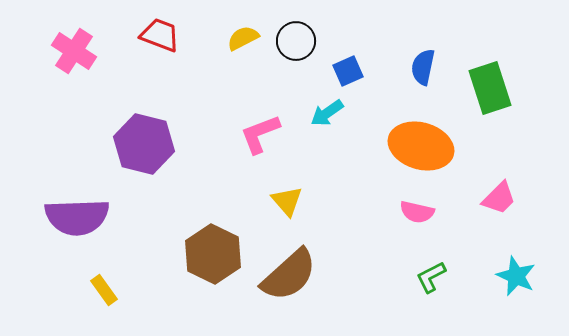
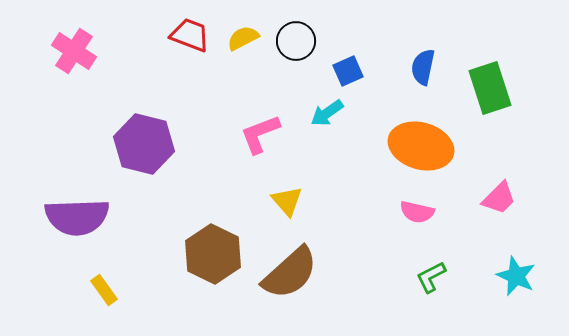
red trapezoid: moved 30 px right
brown semicircle: moved 1 px right, 2 px up
